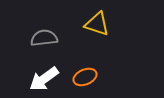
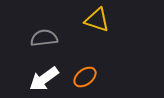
yellow triangle: moved 4 px up
orange ellipse: rotated 15 degrees counterclockwise
